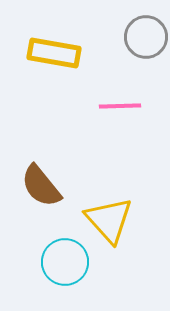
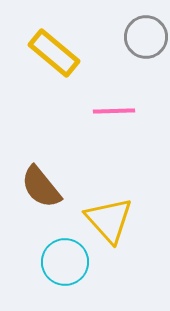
yellow rectangle: rotated 30 degrees clockwise
pink line: moved 6 px left, 5 px down
brown semicircle: moved 1 px down
